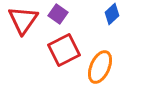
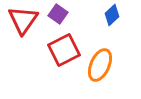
blue diamond: moved 1 px down
orange ellipse: moved 2 px up
